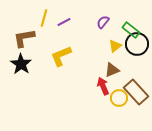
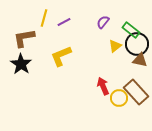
brown triangle: moved 28 px right, 10 px up; rotated 35 degrees clockwise
